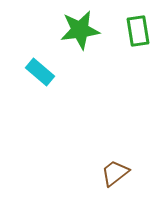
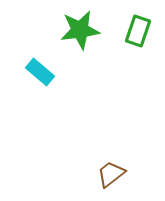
green rectangle: rotated 28 degrees clockwise
brown trapezoid: moved 4 px left, 1 px down
